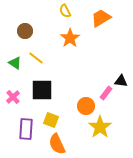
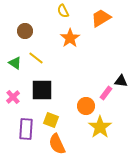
yellow semicircle: moved 2 px left
